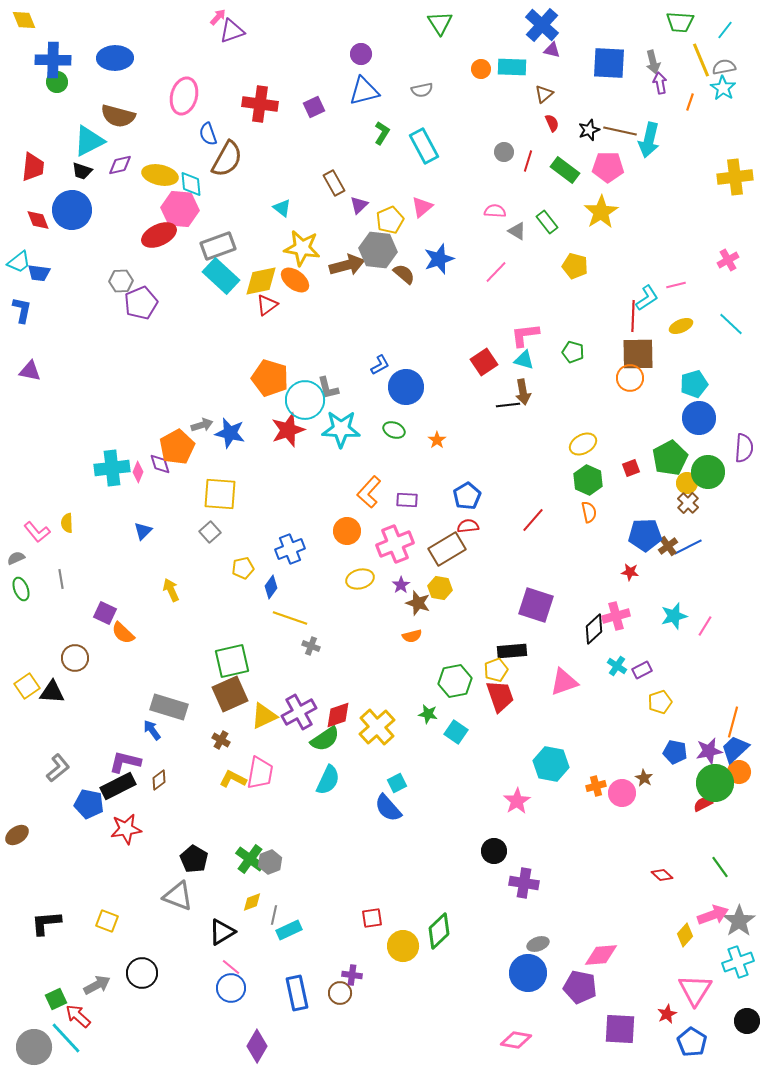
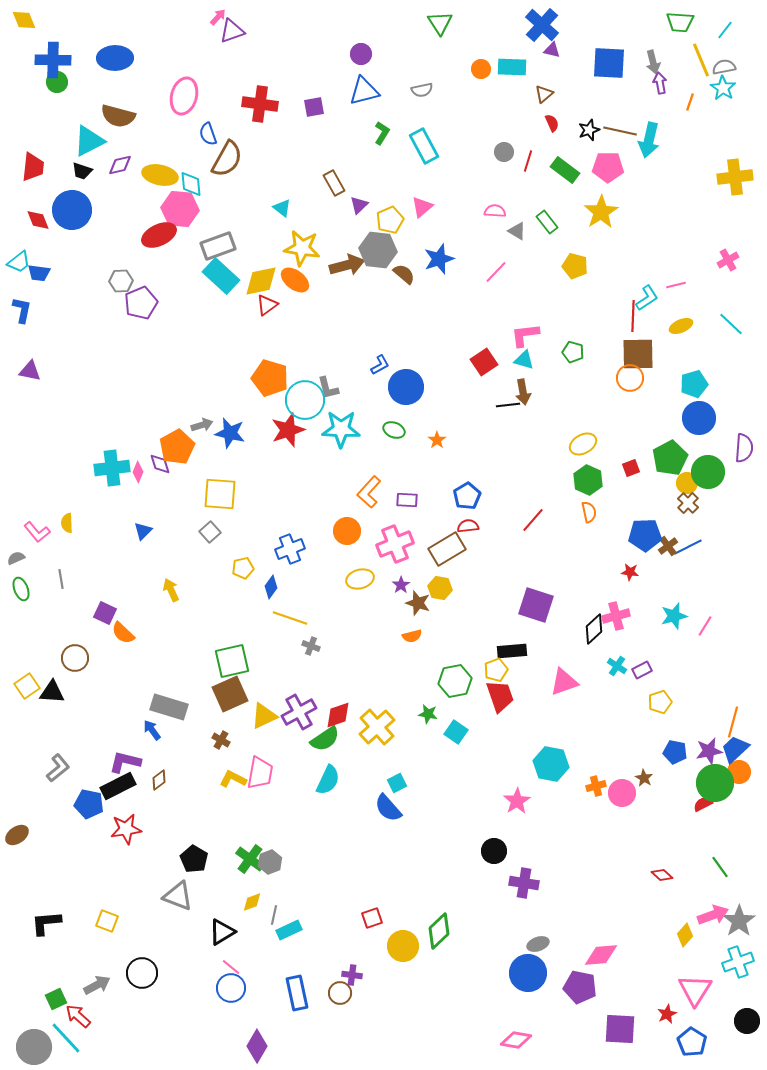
purple square at (314, 107): rotated 15 degrees clockwise
red square at (372, 918): rotated 10 degrees counterclockwise
